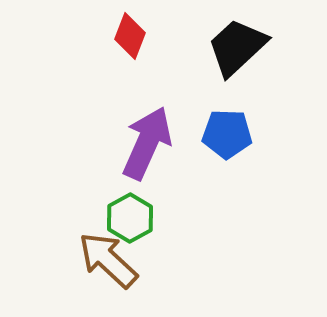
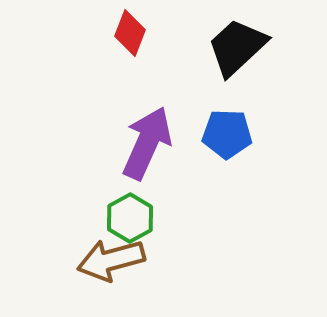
red diamond: moved 3 px up
brown arrow: moved 3 px right; rotated 58 degrees counterclockwise
